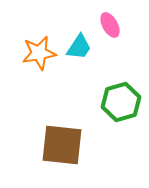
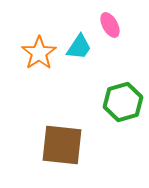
orange star: rotated 24 degrees counterclockwise
green hexagon: moved 2 px right
